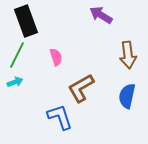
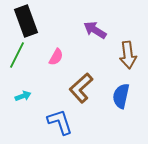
purple arrow: moved 6 px left, 15 px down
pink semicircle: rotated 48 degrees clockwise
cyan arrow: moved 8 px right, 14 px down
brown L-shape: rotated 12 degrees counterclockwise
blue semicircle: moved 6 px left
blue L-shape: moved 5 px down
